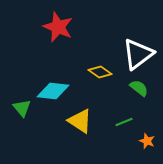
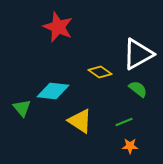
white triangle: rotated 8 degrees clockwise
green semicircle: moved 1 px left, 1 px down
orange star: moved 17 px left, 5 px down; rotated 21 degrees counterclockwise
